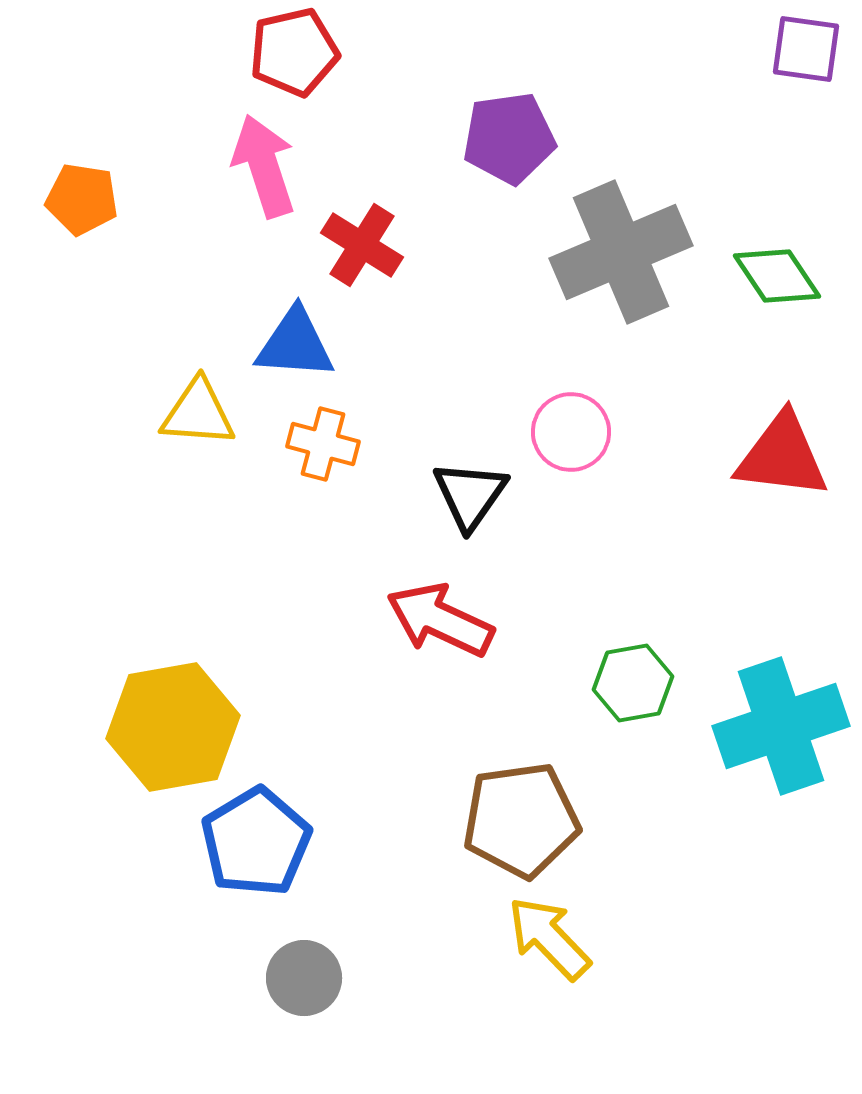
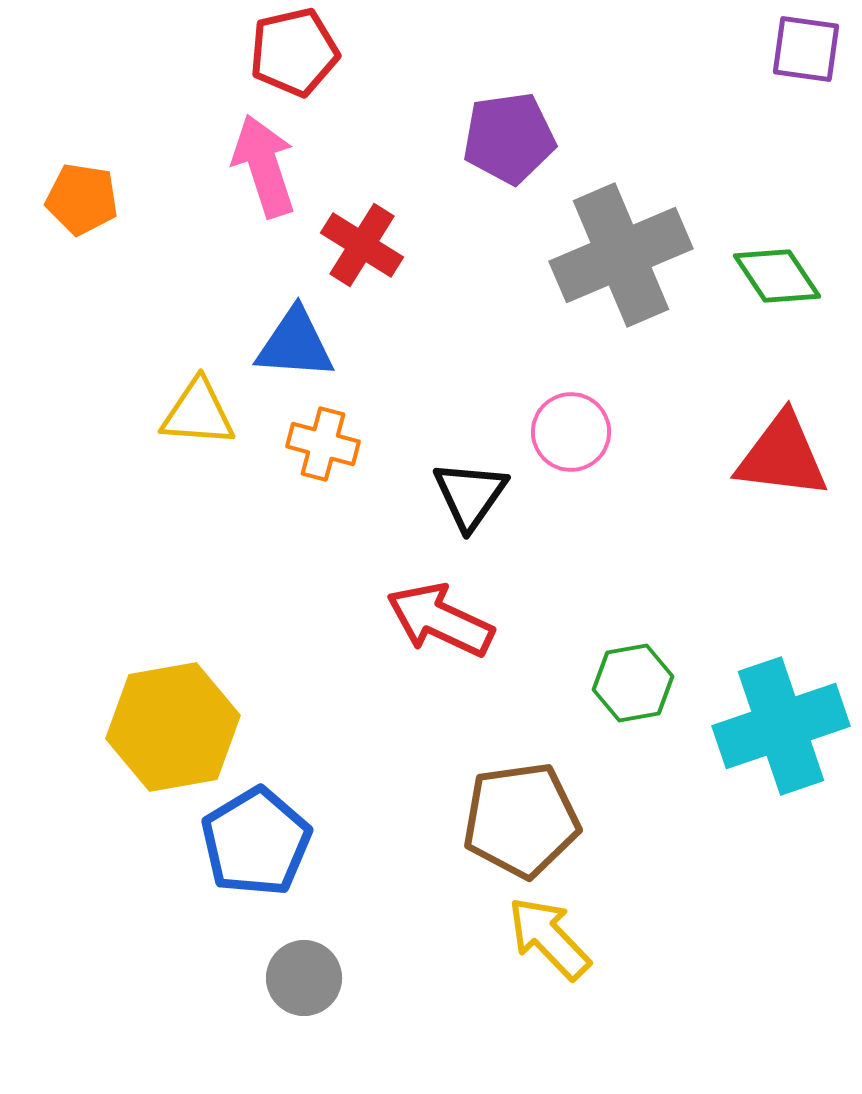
gray cross: moved 3 px down
